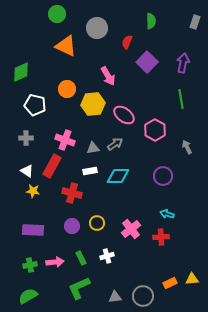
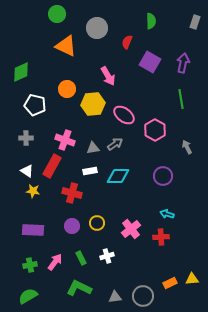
purple square at (147, 62): moved 3 px right; rotated 15 degrees counterclockwise
pink arrow at (55, 262): rotated 48 degrees counterclockwise
green L-shape at (79, 288): rotated 50 degrees clockwise
